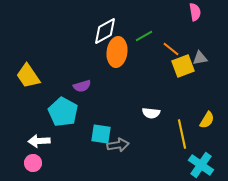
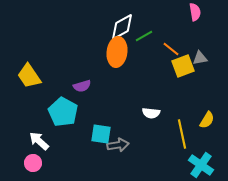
white diamond: moved 17 px right, 4 px up
yellow trapezoid: moved 1 px right
white arrow: rotated 45 degrees clockwise
